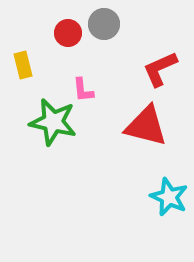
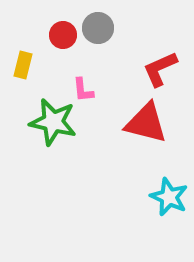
gray circle: moved 6 px left, 4 px down
red circle: moved 5 px left, 2 px down
yellow rectangle: rotated 28 degrees clockwise
red triangle: moved 3 px up
